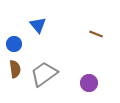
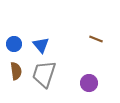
blue triangle: moved 3 px right, 20 px down
brown line: moved 5 px down
brown semicircle: moved 1 px right, 2 px down
gray trapezoid: rotated 36 degrees counterclockwise
